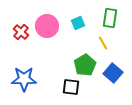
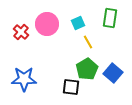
pink circle: moved 2 px up
yellow line: moved 15 px left, 1 px up
green pentagon: moved 2 px right, 4 px down
